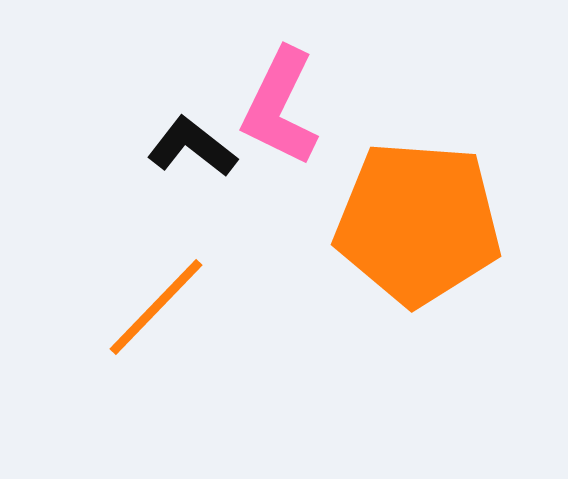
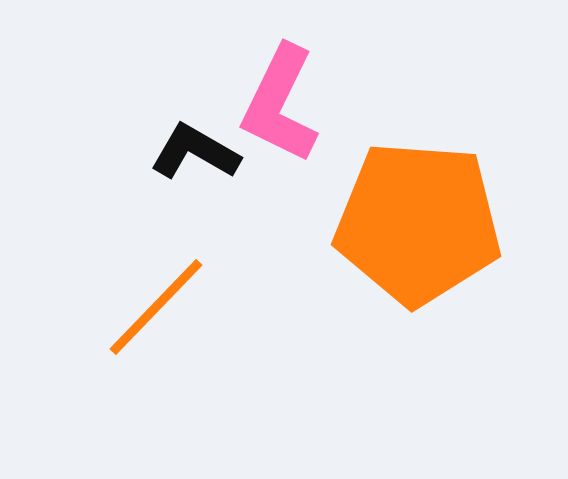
pink L-shape: moved 3 px up
black L-shape: moved 3 px right, 5 px down; rotated 8 degrees counterclockwise
